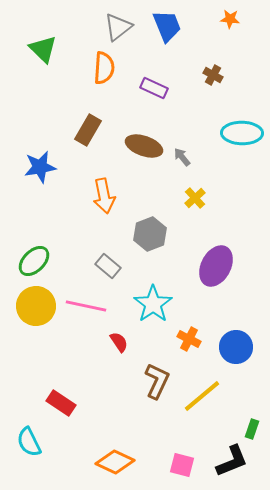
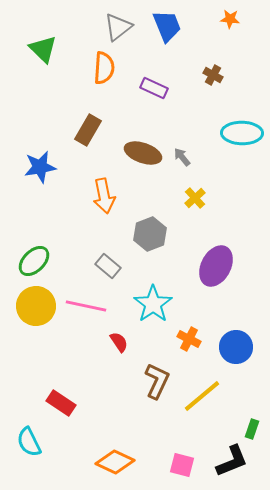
brown ellipse: moved 1 px left, 7 px down
